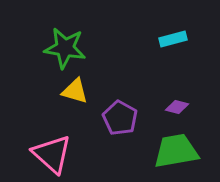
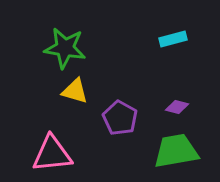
pink triangle: rotated 48 degrees counterclockwise
